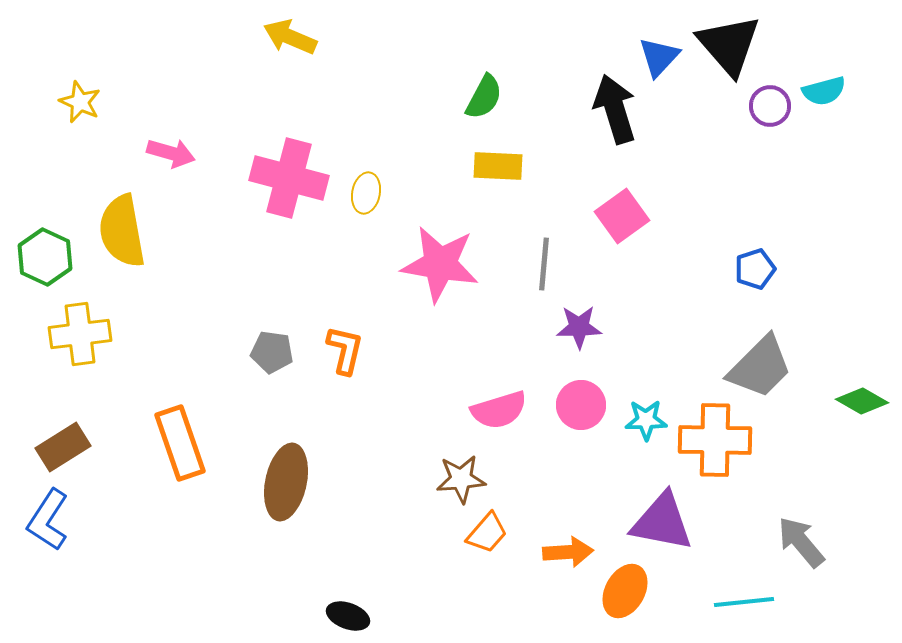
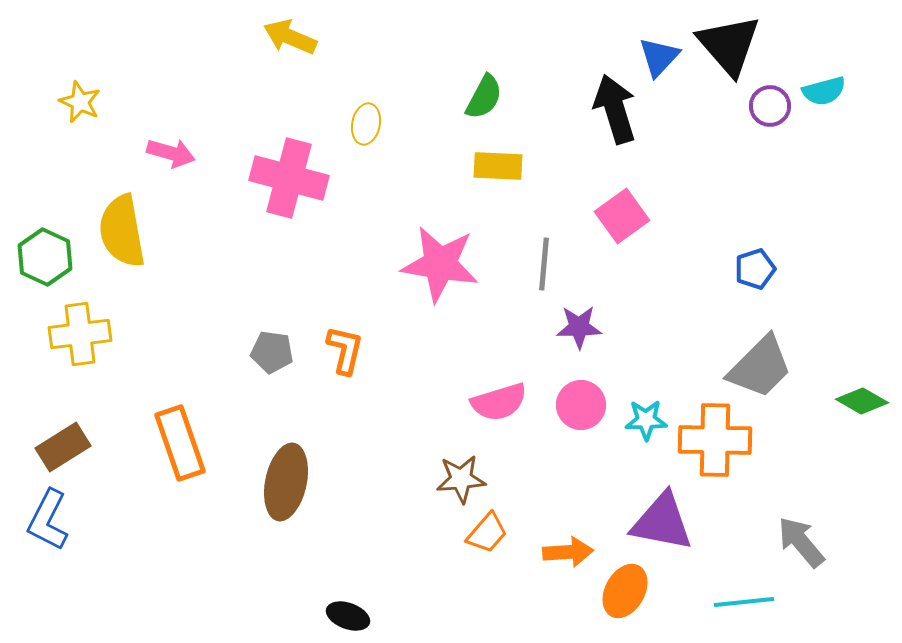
yellow ellipse: moved 69 px up
pink semicircle: moved 8 px up
blue L-shape: rotated 6 degrees counterclockwise
